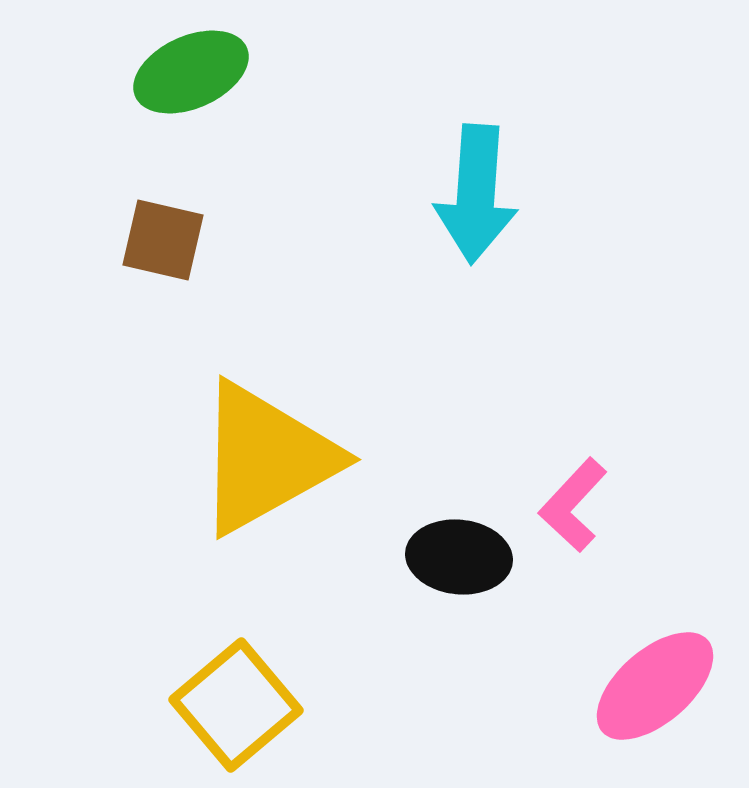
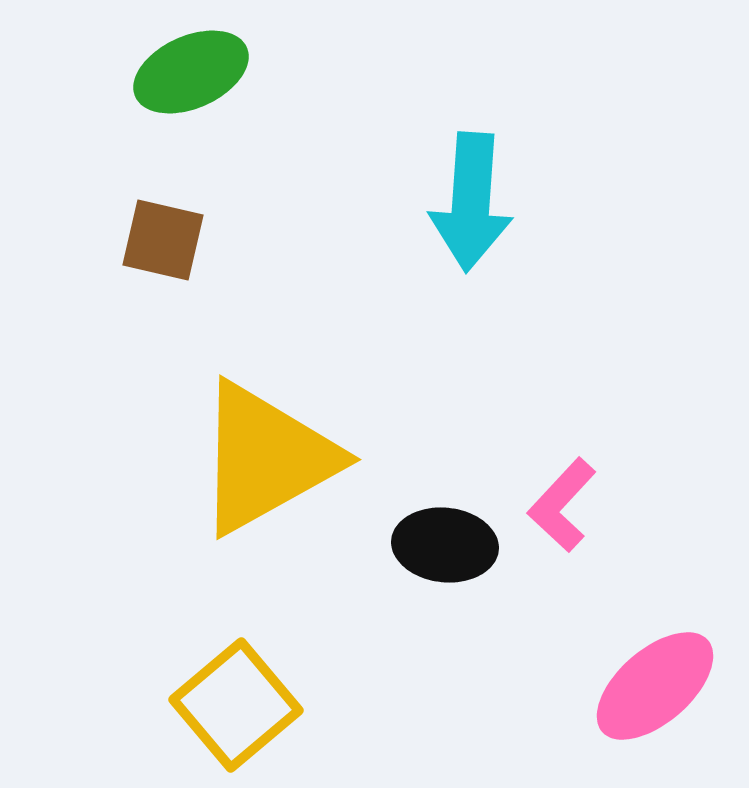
cyan arrow: moved 5 px left, 8 px down
pink L-shape: moved 11 px left
black ellipse: moved 14 px left, 12 px up
